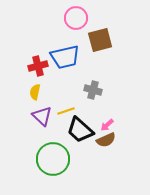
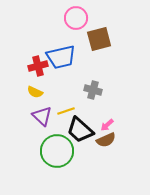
brown square: moved 1 px left, 1 px up
blue trapezoid: moved 4 px left
yellow semicircle: rotated 77 degrees counterclockwise
green circle: moved 4 px right, 8 px up
